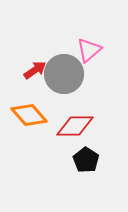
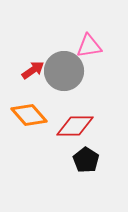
pink triangle: moved 4 px up; rotated 32 degrees clockwise
red arrow: moved 2 px left
gray circle: moved 3 px up
